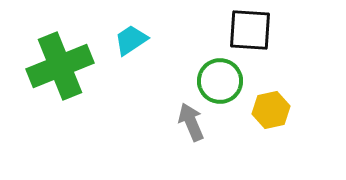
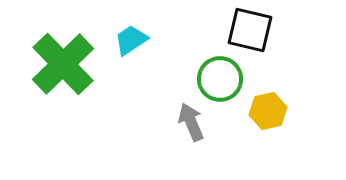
black square: rotated 9 degrees clockwise
green cross: moved 3 px right, 2 px up; rotated 22 degrees counterclockwise
green circle: moved 2 px up
yellow hexagon: moved 3 px left, 1 px down
